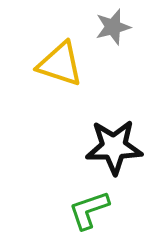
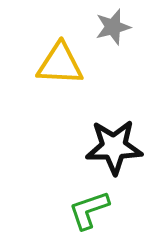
yellow triangle: rotated 15 degrees counterclockwise
